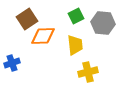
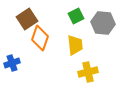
orange diamond: moved 3 px left, 2 px down; rotated 70 degrees counterclockwise
